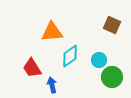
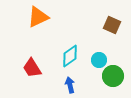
orange triangle: moved 14 px left, 15 px up; rotated 20 degrees counterclockwise
green circle: moved 1 px right, 1 px up
blue arrow: moved 18 px right
